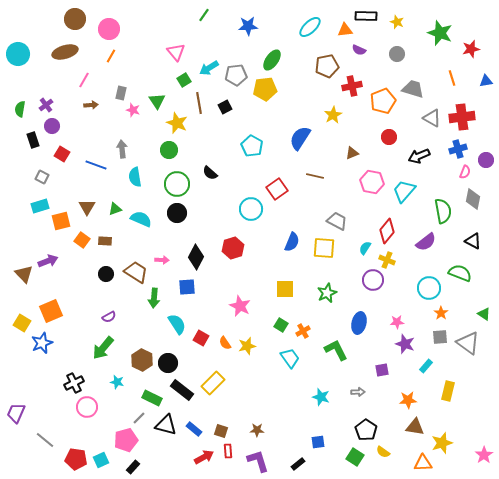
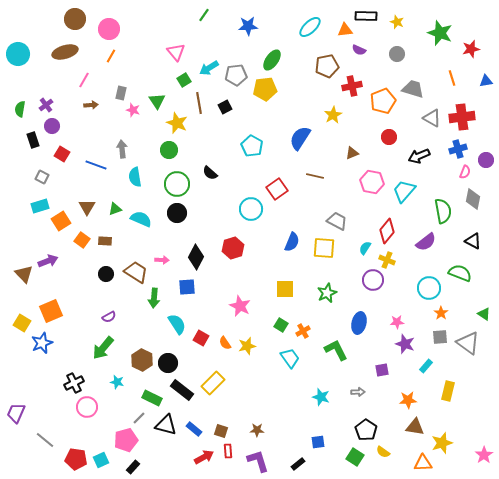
orange square at (61, 221): rotated 18 degrees counterclockwise
